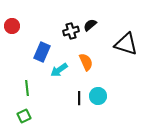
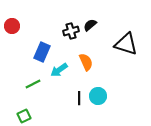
green line: moved 6 px right, 4 px up; rotated 70 degrees clockwise
